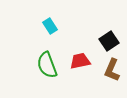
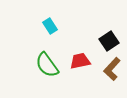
green semicircle: rotated 16 degrees counterclockwise
brown L-shape: moved 1 px up; rotated 20 degrees clockwise
